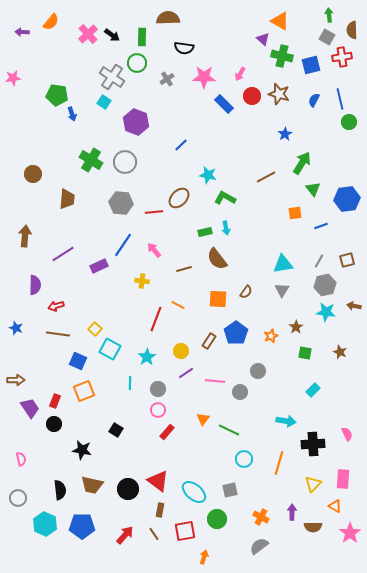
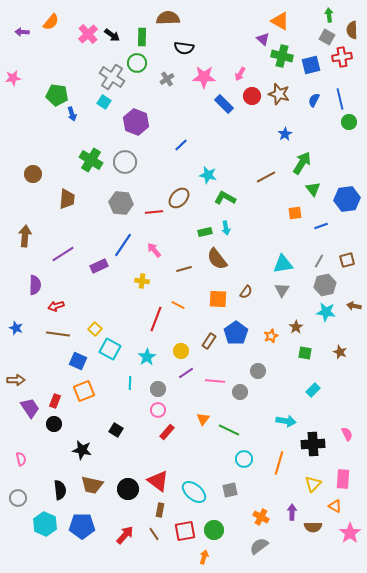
green circle at (217, 519): moved 3 px left, 11 px down
